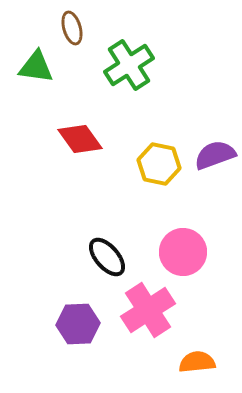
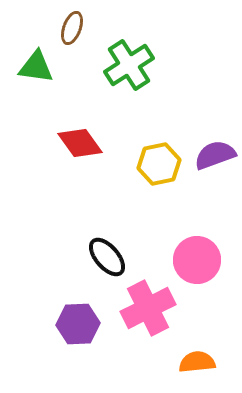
brown ellipse: rotated 36 degrees clockwise
red diamond: moved 4 px down
yellow hexagon: rotated 24 degrees counterclockwise
pink circle: moved 14 px right, 8 px down
pink cross: moved 2 px up; rotated 6 degrees clockwise
